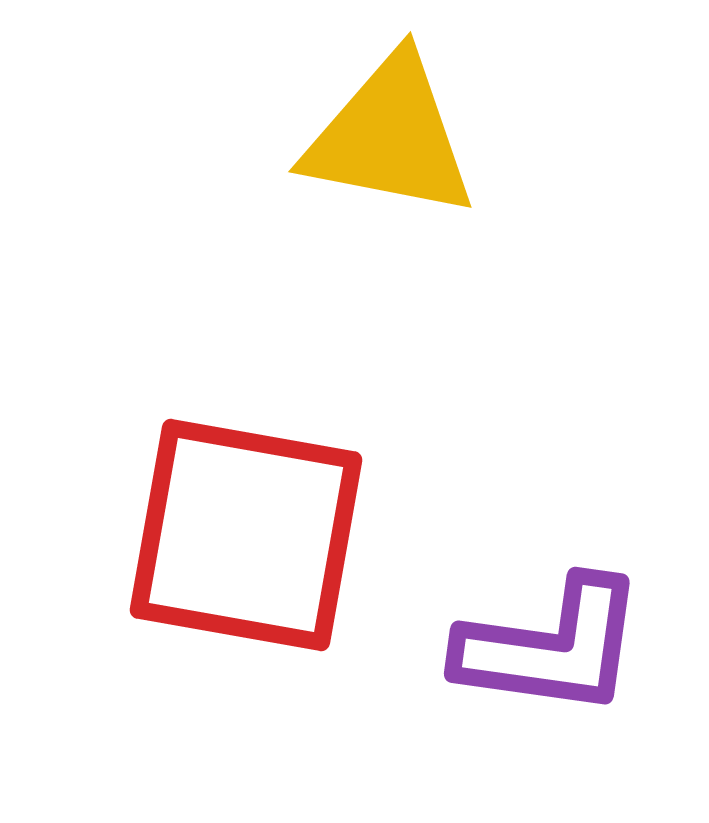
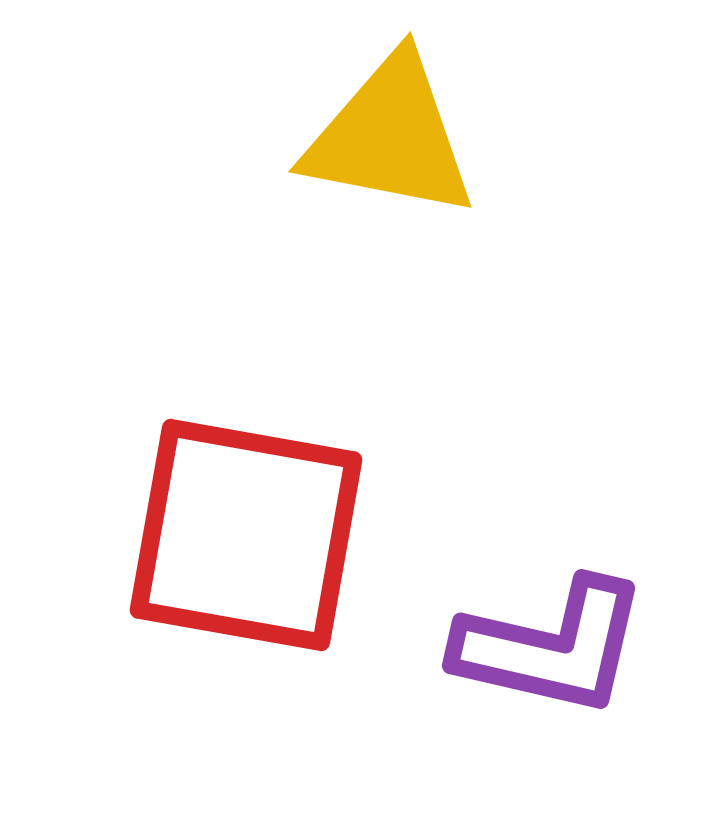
purple L-shape: rotated 5 degrees clockwise
